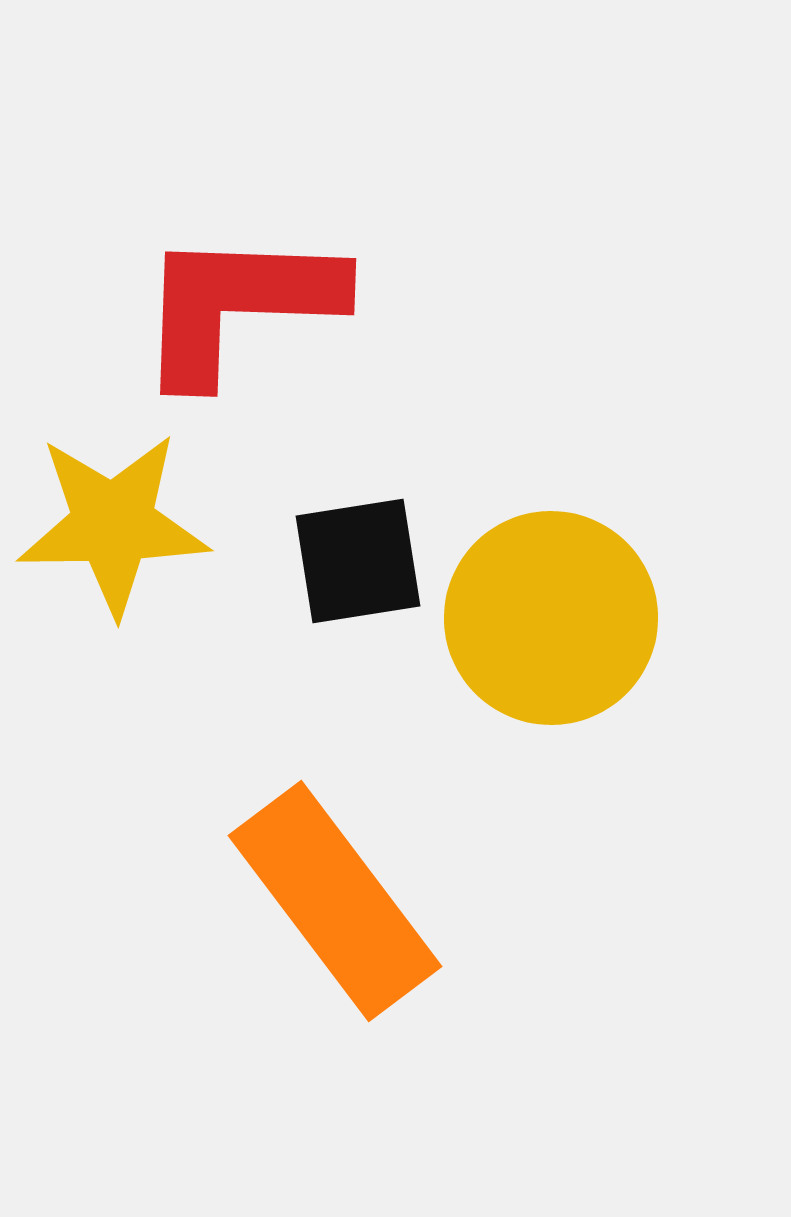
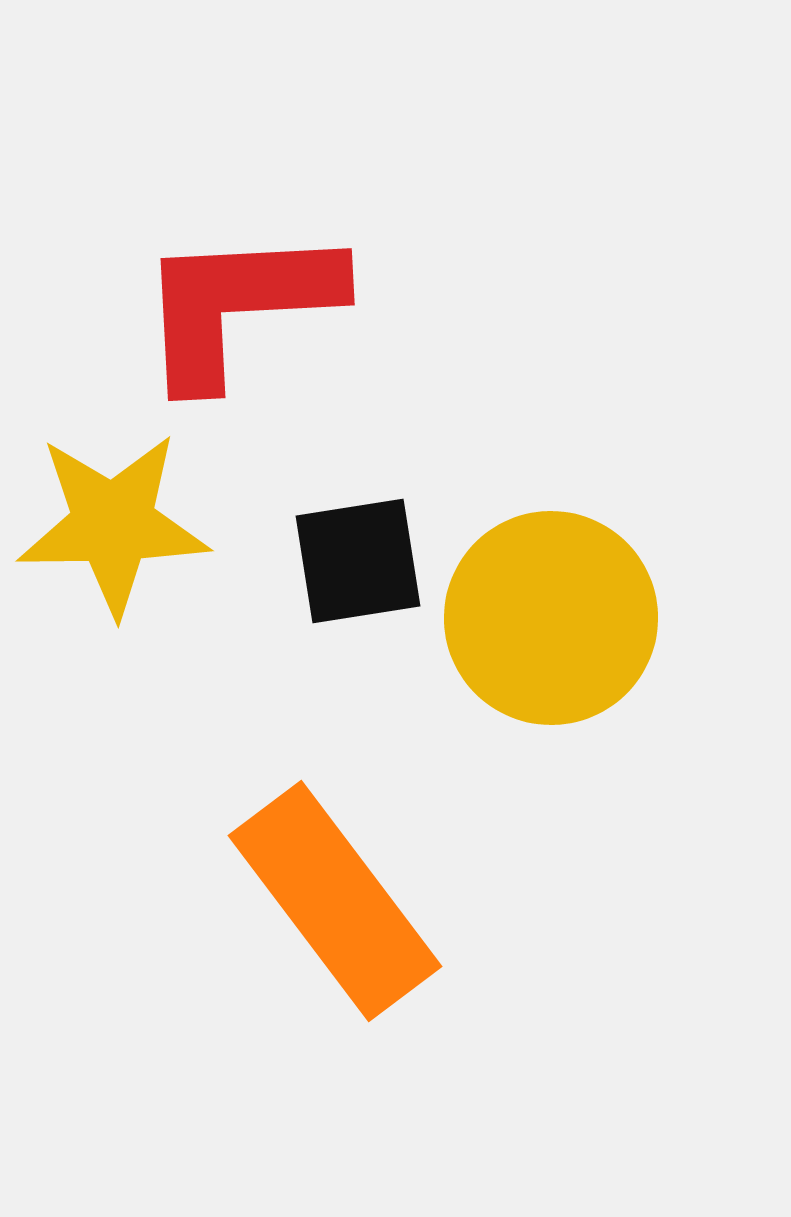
red L-shape: rotated 5 degrees counterclockwise
